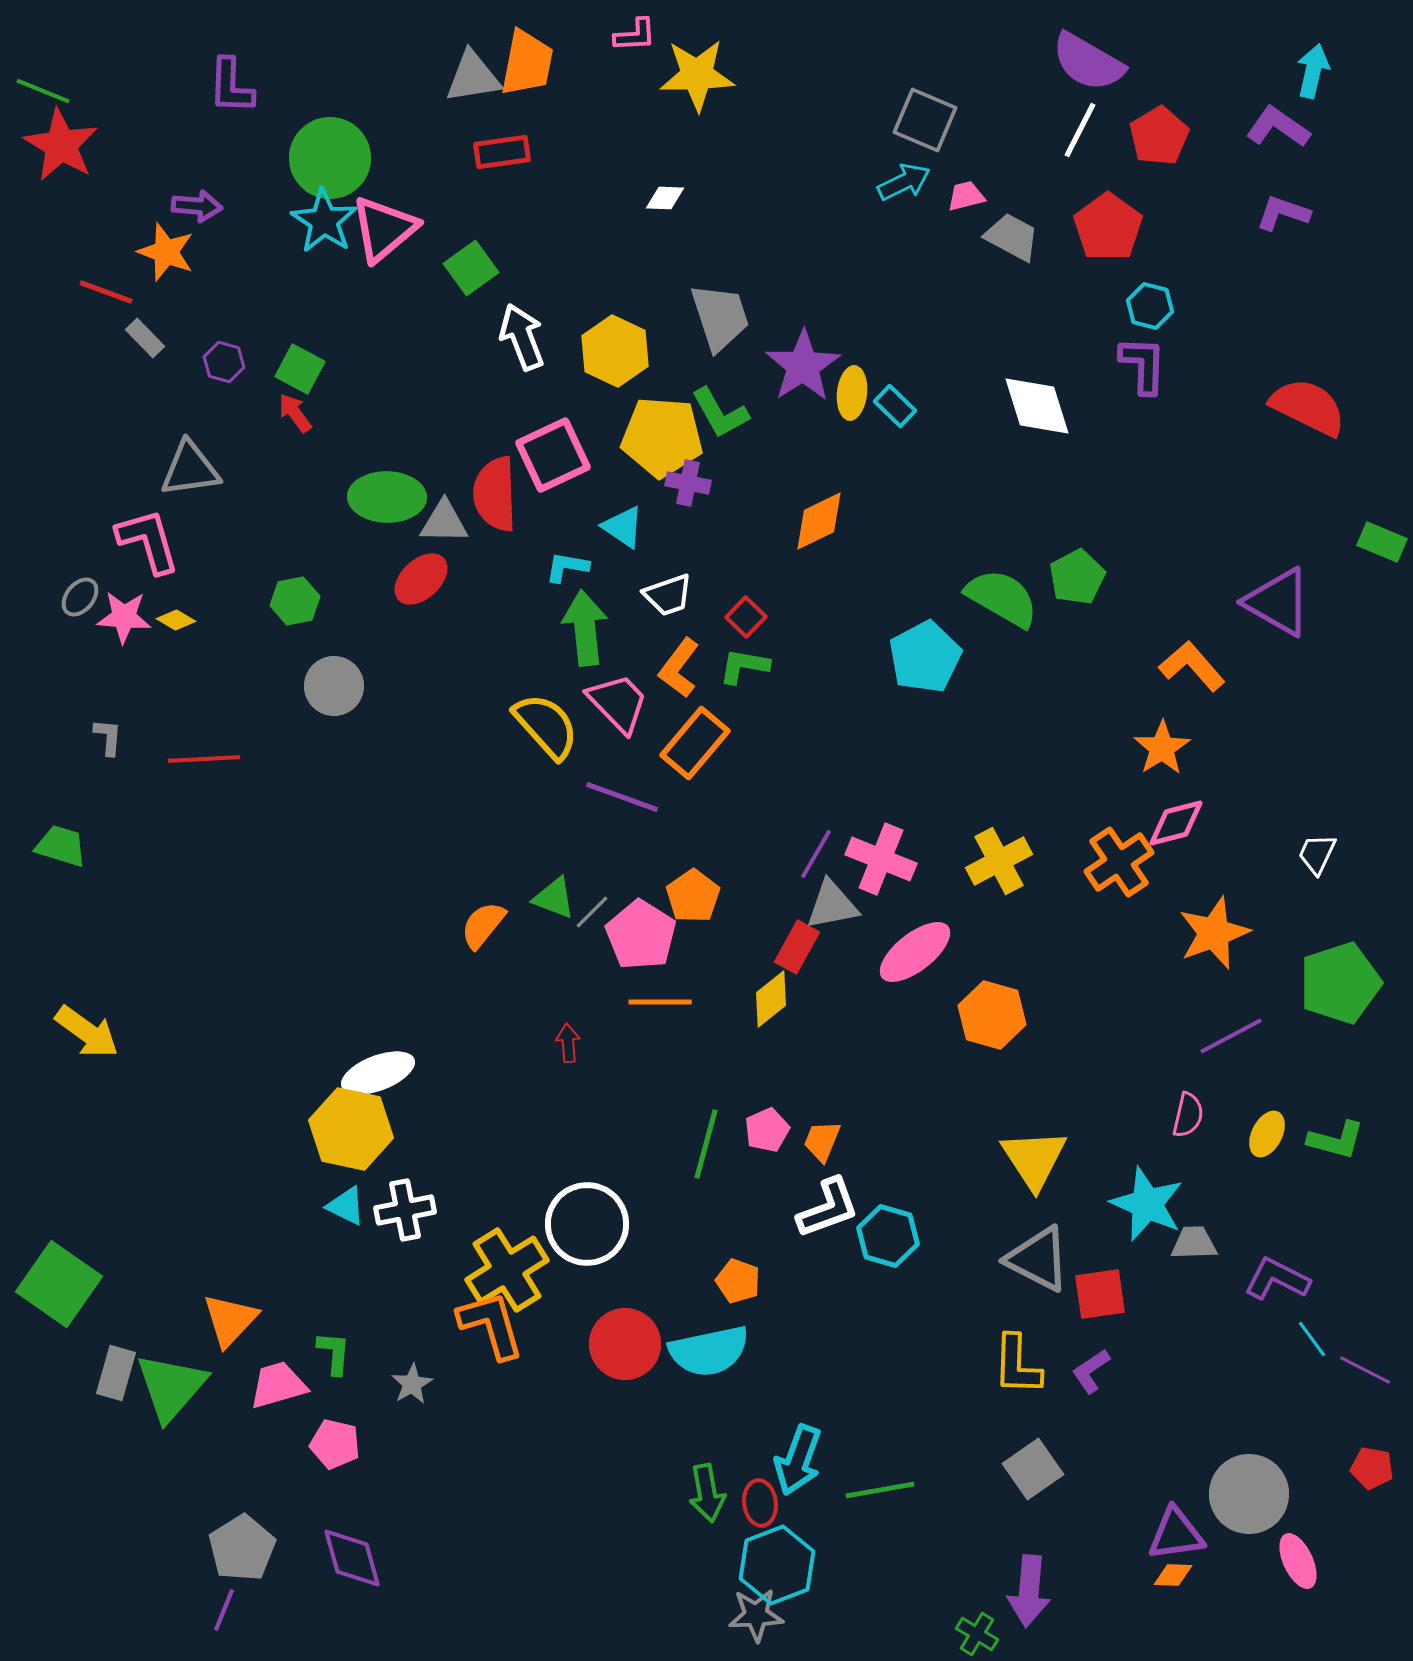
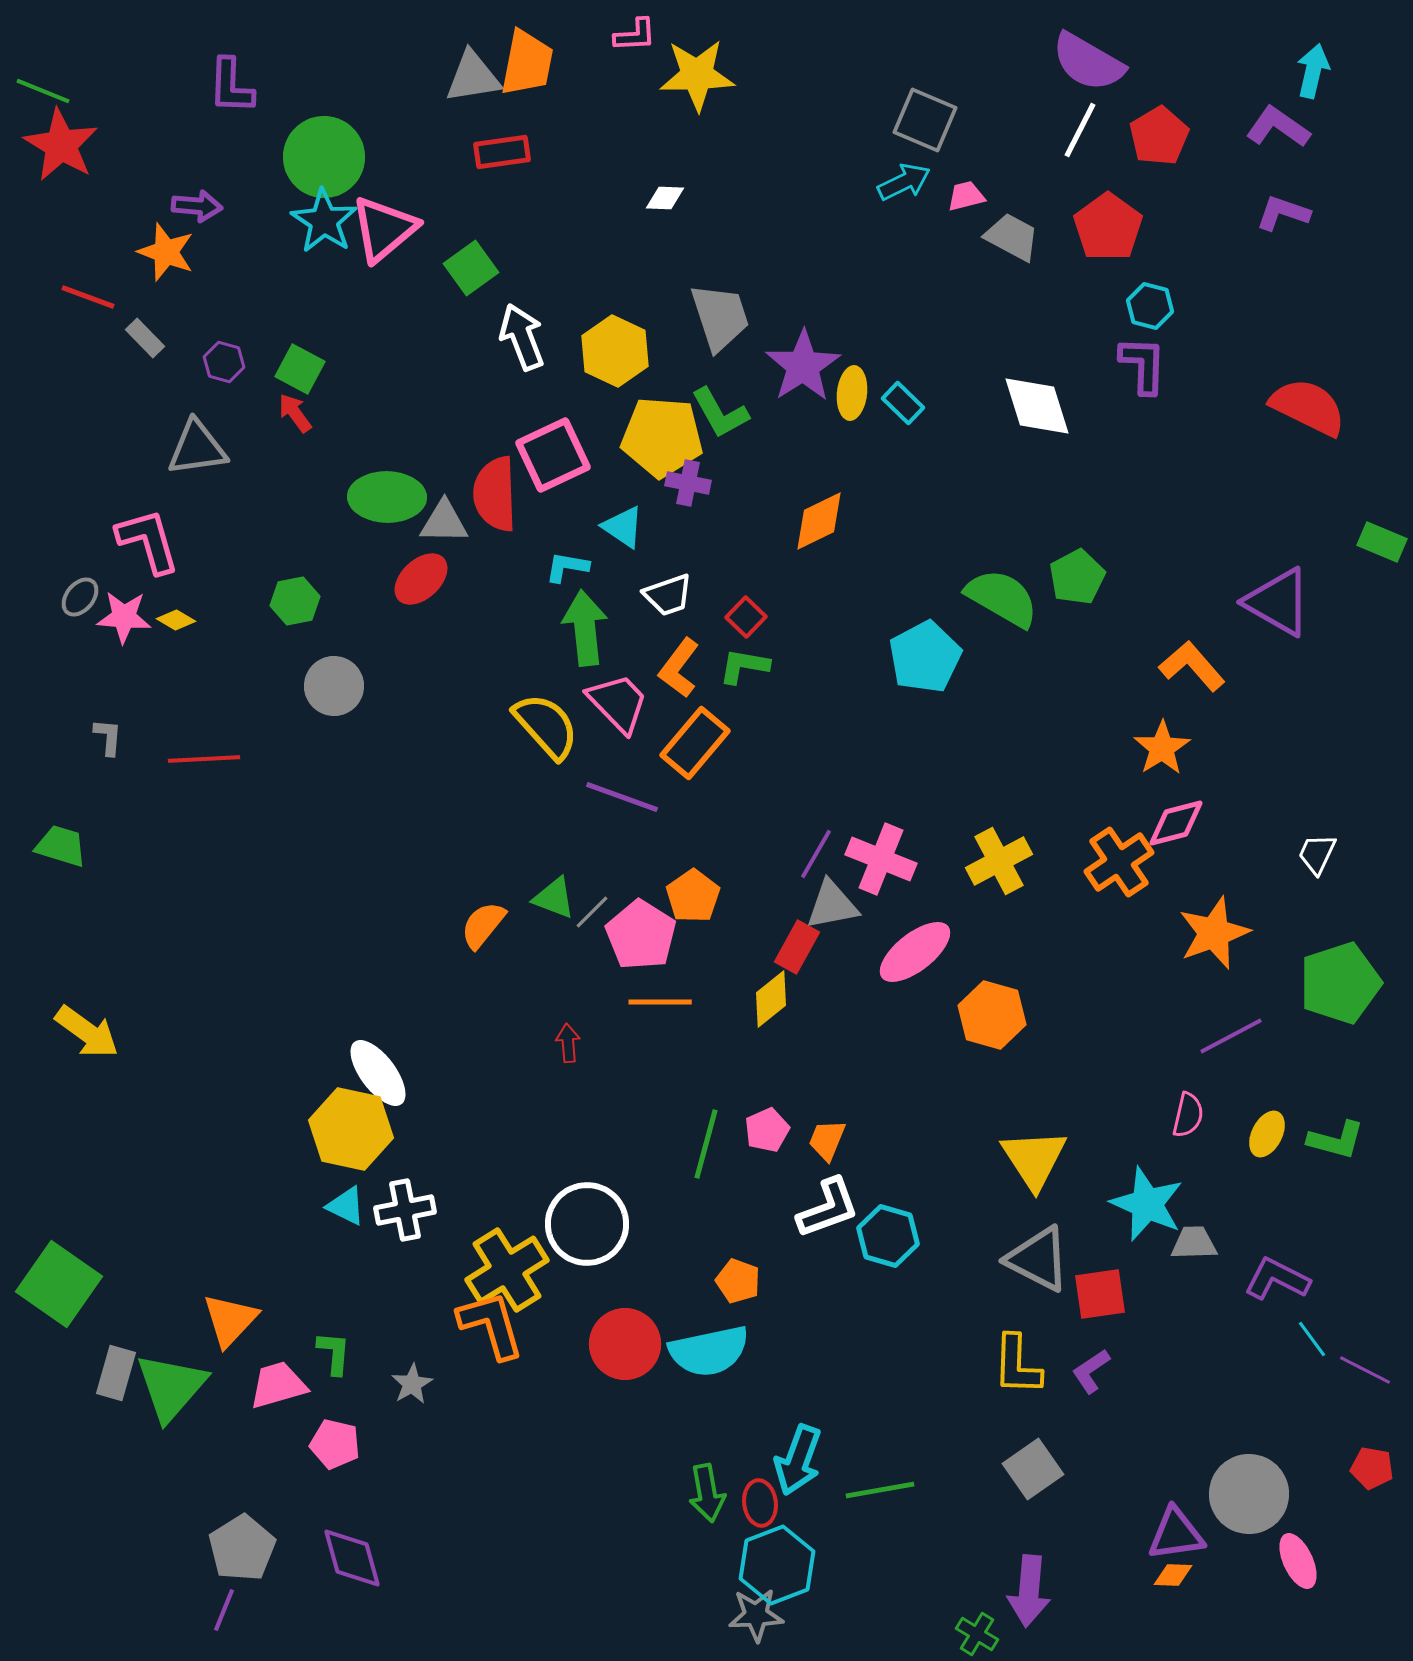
green circle at (330, 158): moved 6 px left, 1 px up
red line at (106, 292): moved 18 px left, 5 px down
cyan rectangle at (895, 406): moved 8 px right, 3 px up
gray triangle at (190, 469): moved 7 px right, 21 px up
white ellipse at (378, 1073): rotated 74 degrees clockwise
orange trapezoid at (822, 1141): moved 5 px right, 1 px up
